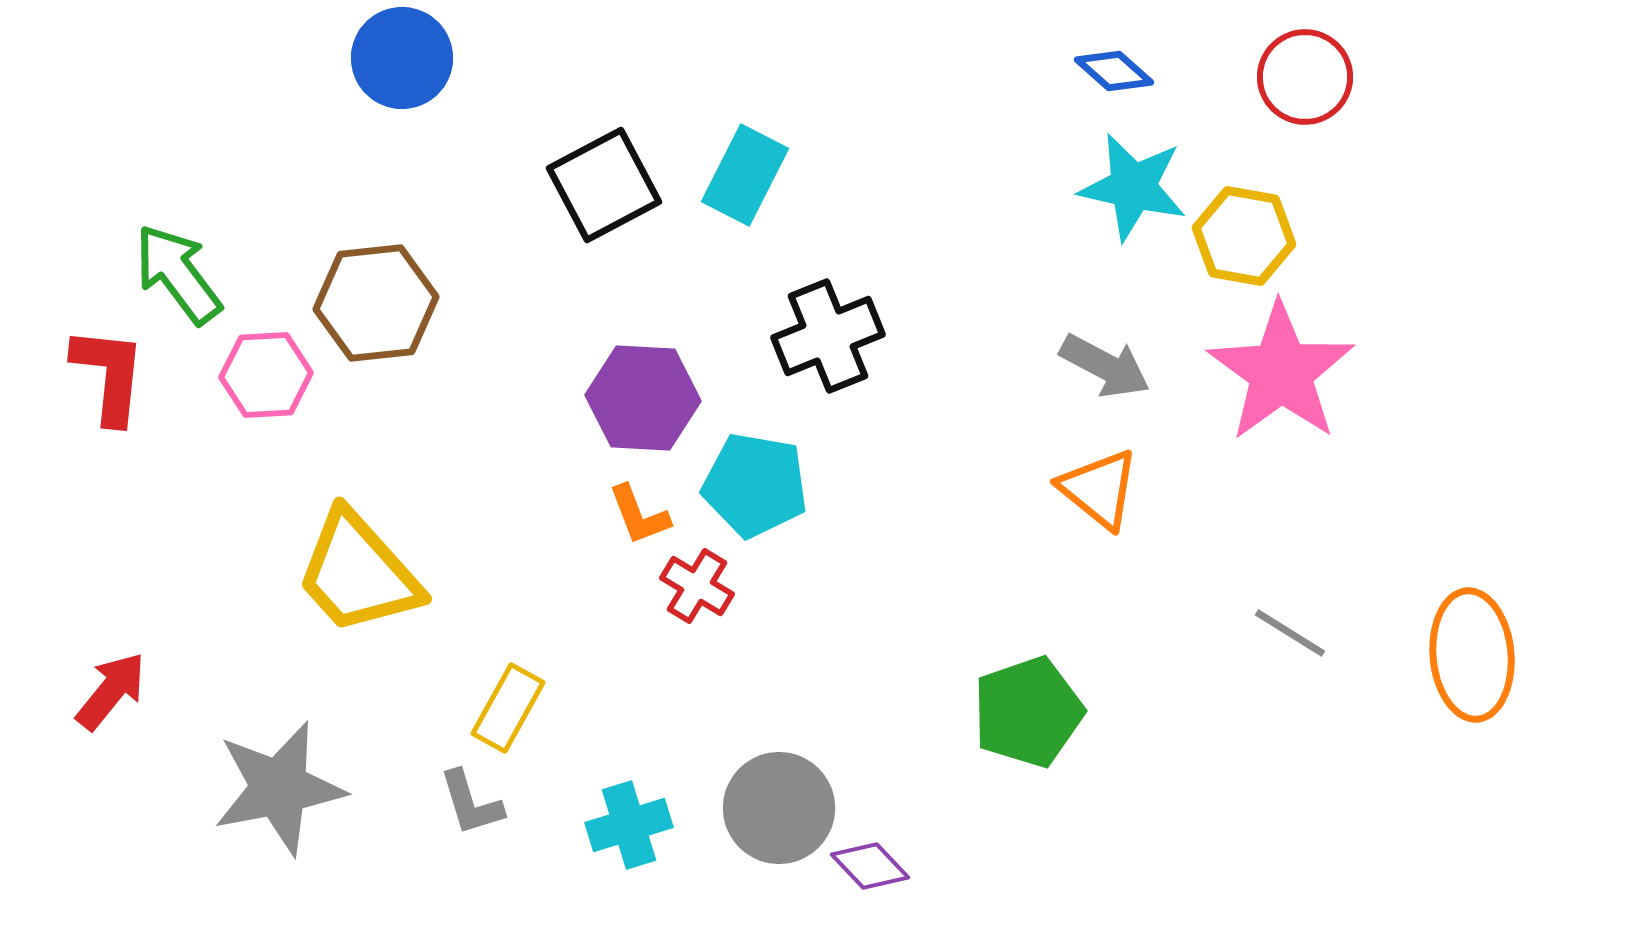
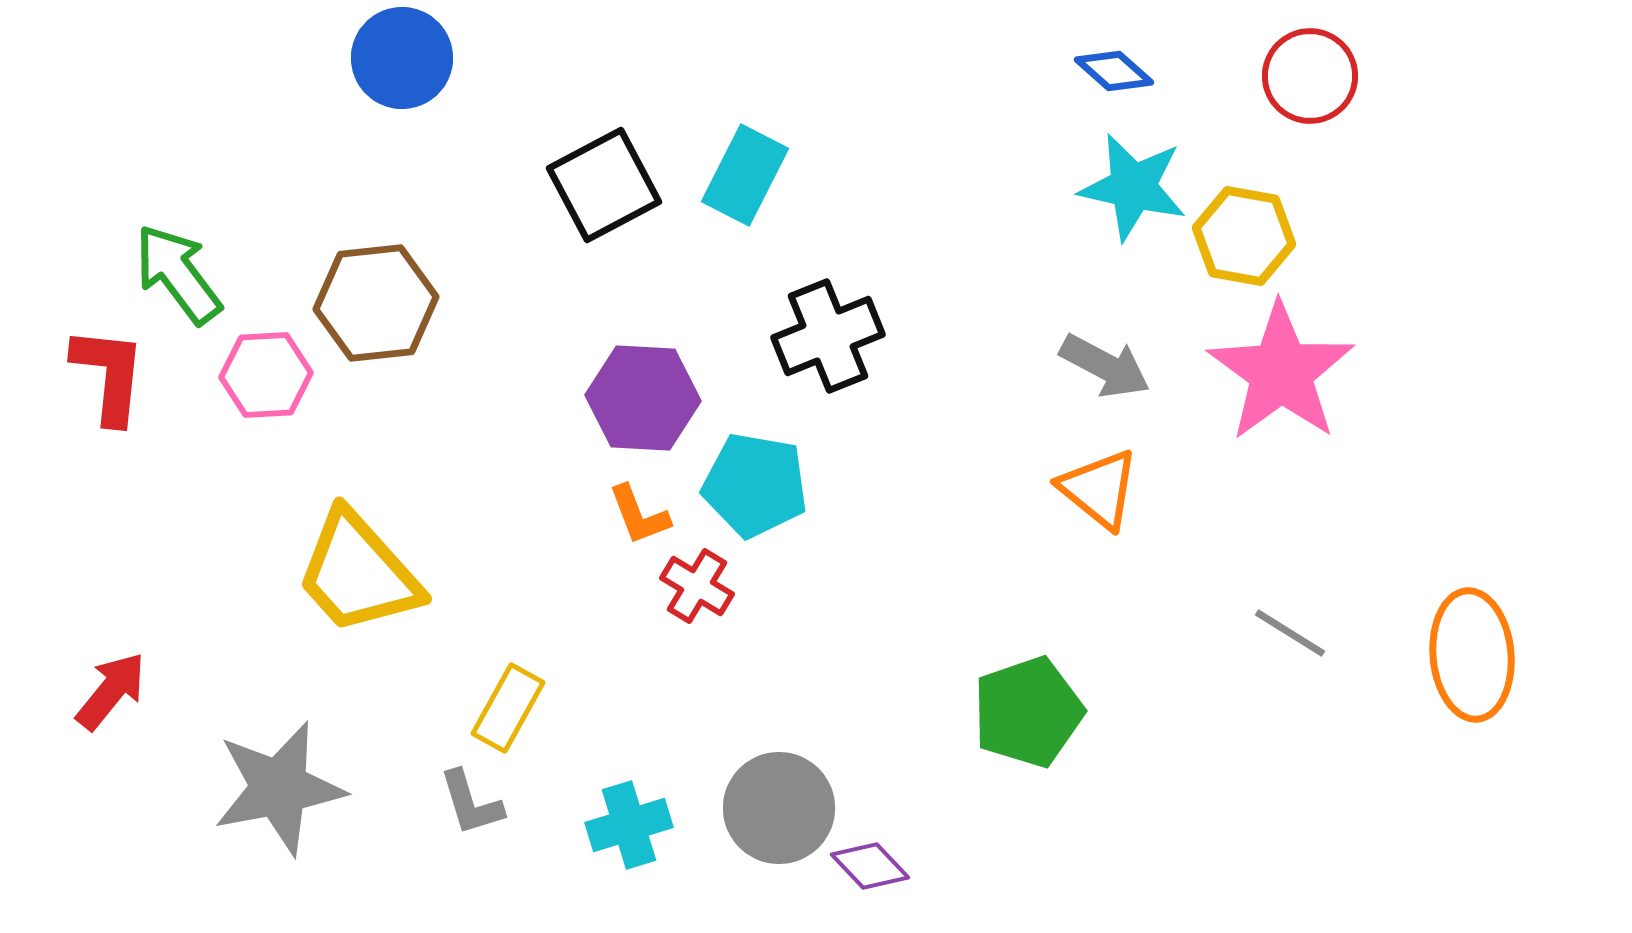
red circle: moved 5 px right, 1 px up
